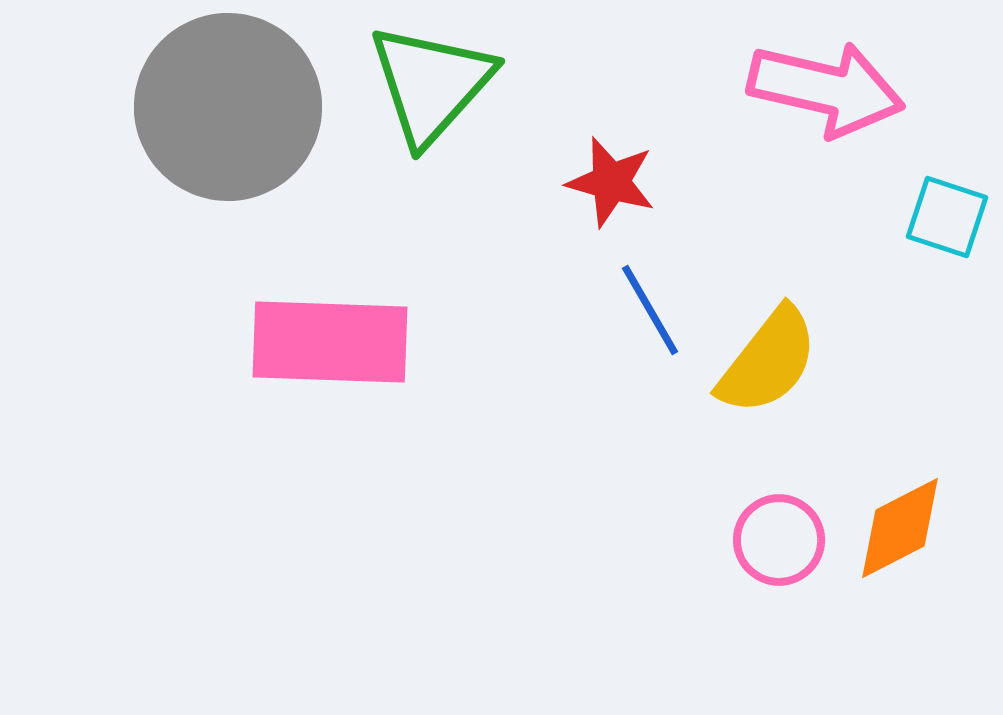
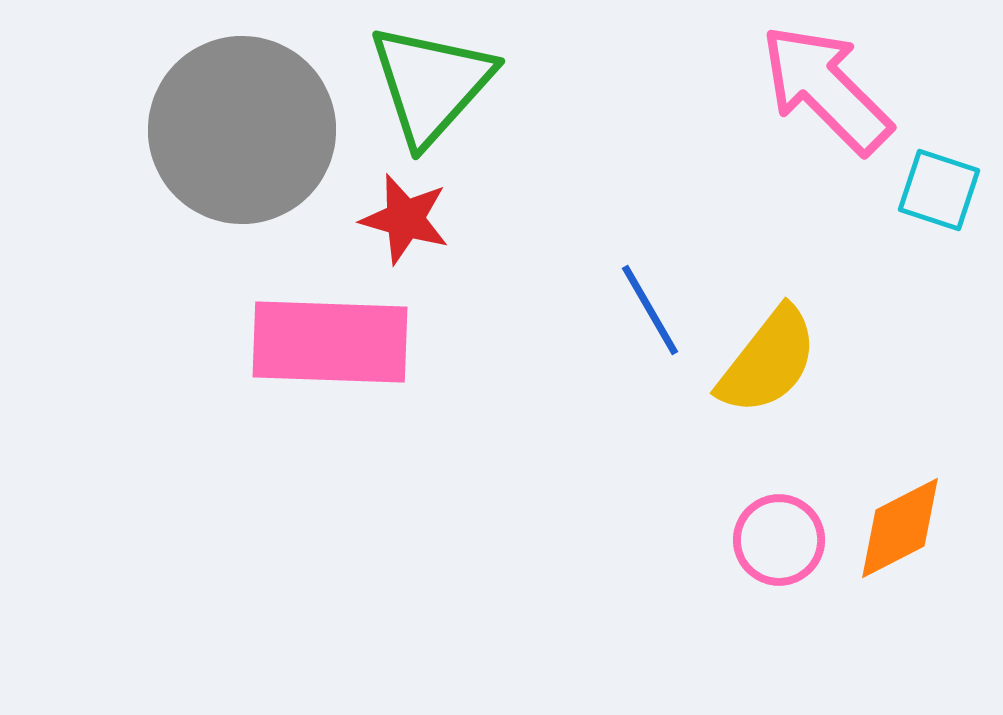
pink arrow: rotated 148 degrees counterclockwise
gray circle: moved 14 px right, 23 px down
red star: moved 206 px left, 37 px down
cyan square: moved 8 px left, 27 px up
